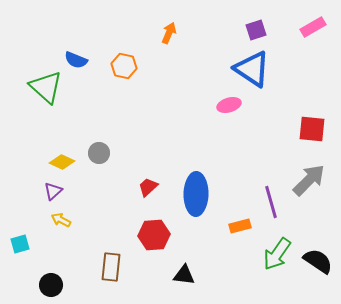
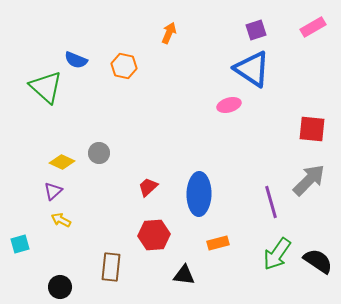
blue ellipse: moved 3 px right
orange rectangle: moved 22 px left, 17 px down
black circle: moved 9 px right, 2 px down
